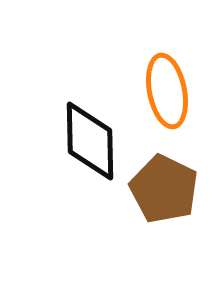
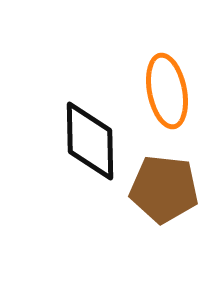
brown pentagon: rotated 20 degrees counterclockwise
